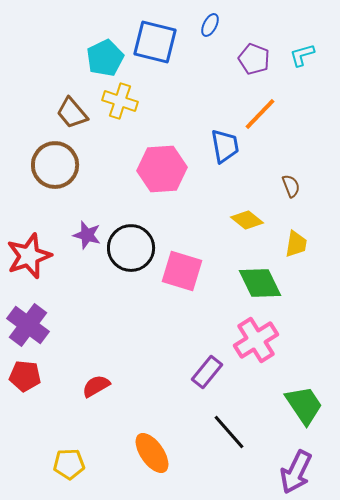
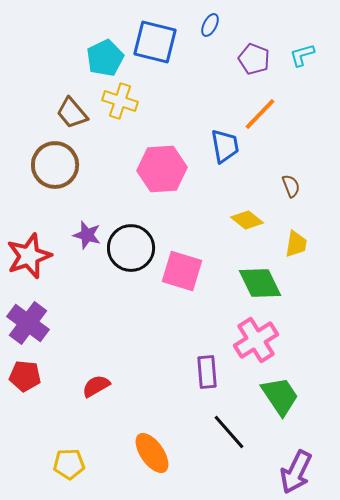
purple cross: moved 2 px up
purple rectangle: rotated 44 degrees counterclockwise
green trapezoid: moved 24 px left, 9 px up
